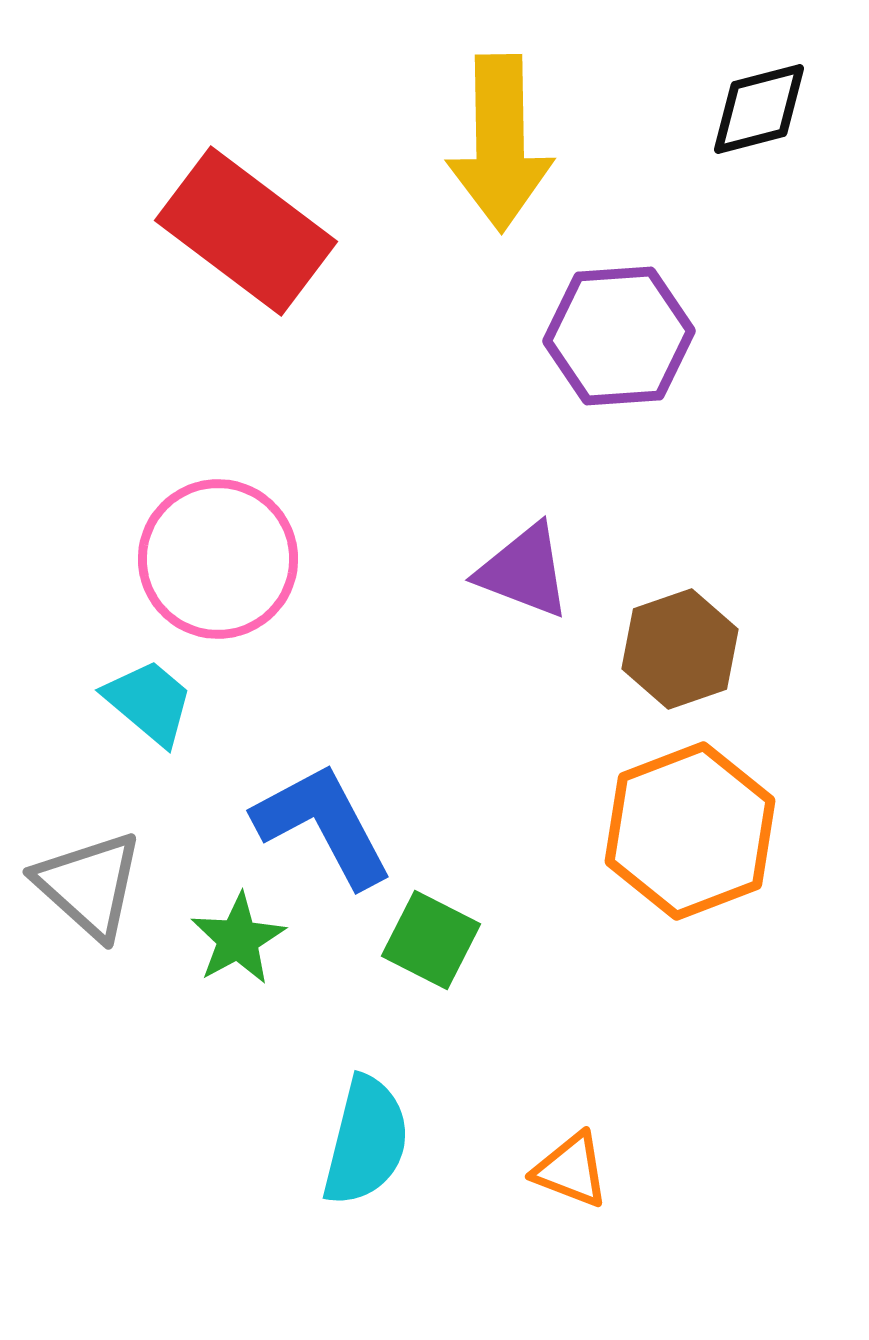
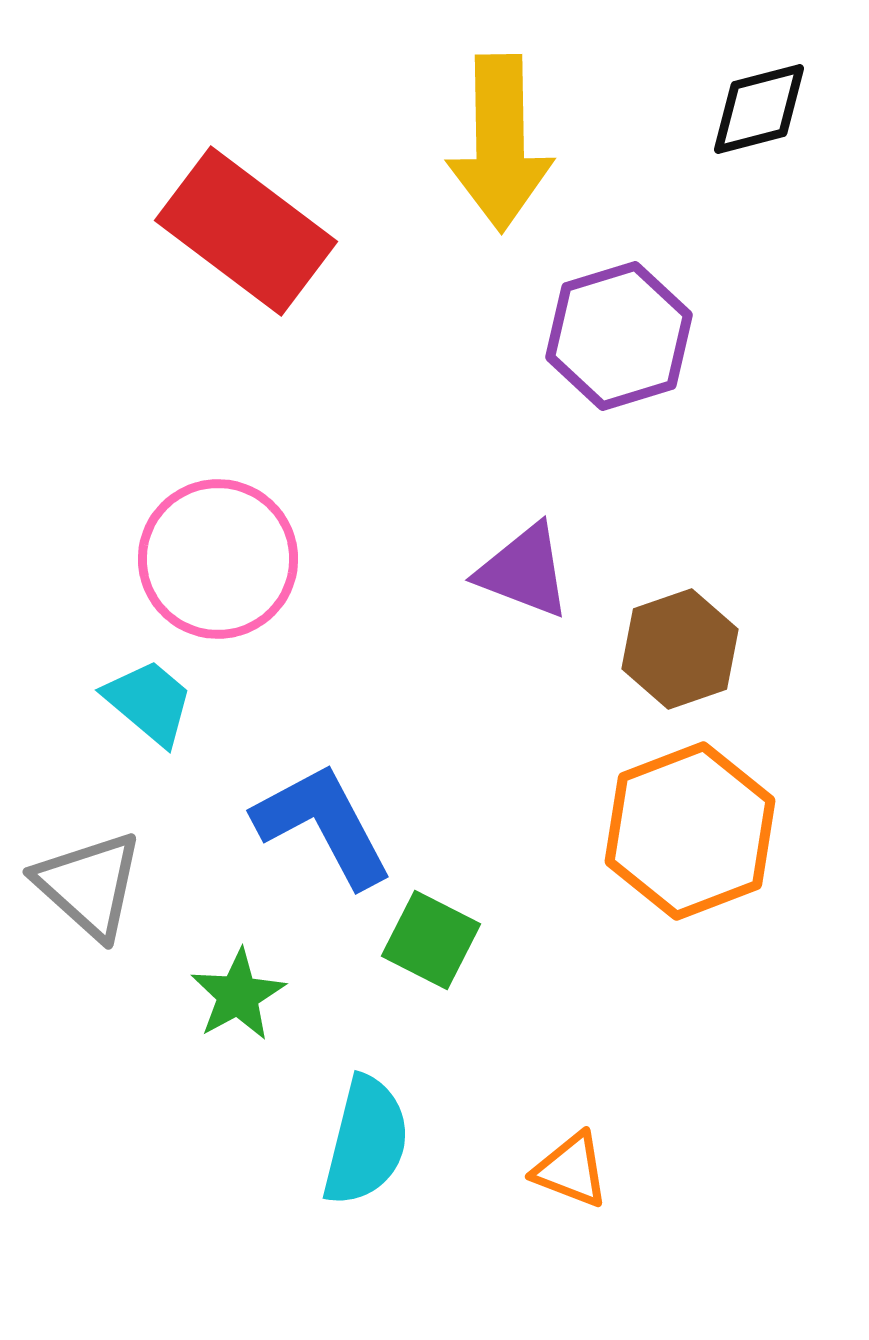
purple hexagon: rotated 13 degrees counterclockwise
green star: moved 56 px down
